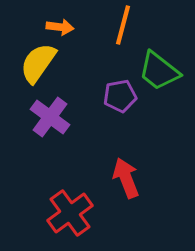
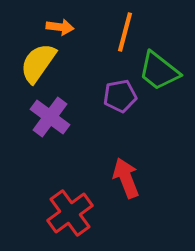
orange line: moved 2 px right, 7 px down
